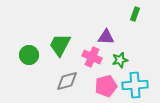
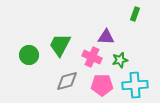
pink pentagon: moved 4 px left, 1 px up; rotated 15 degrees clockwise
